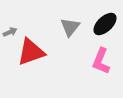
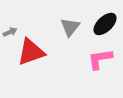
pink L-shape: moved 1 px left, 2 px up; rotated 60 degrees clockwise
